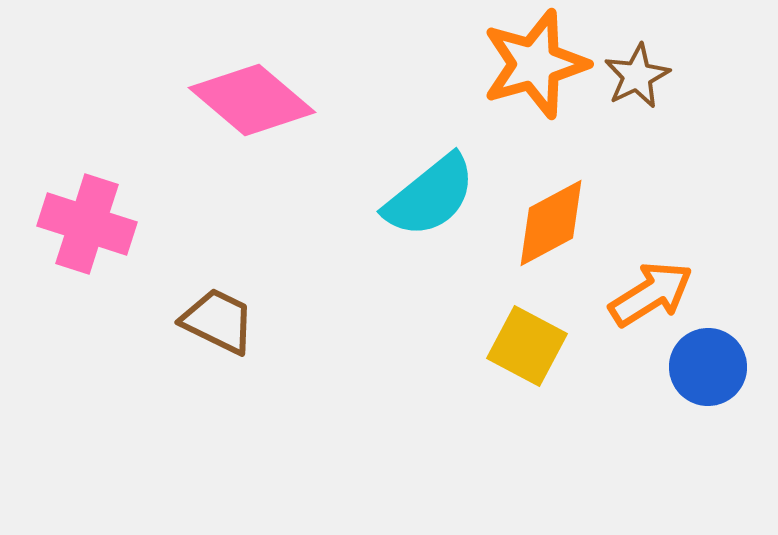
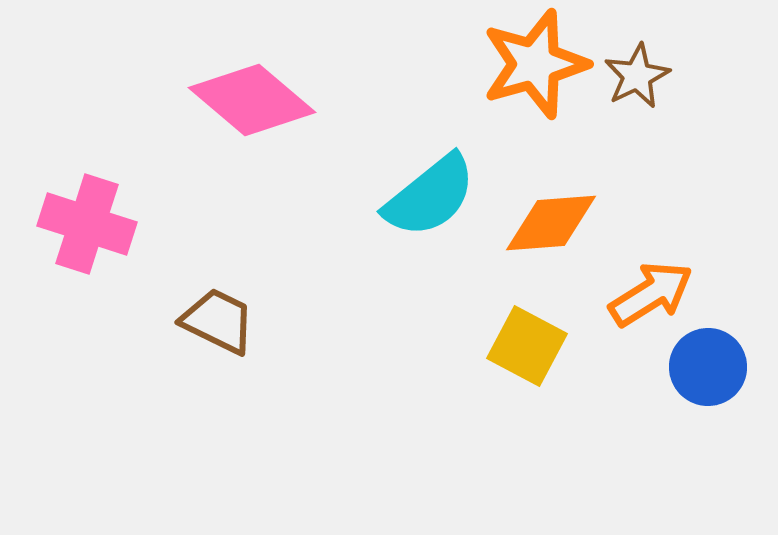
orange diamond: rotated 24 degrees clockwise
